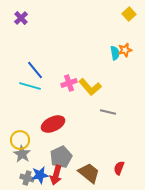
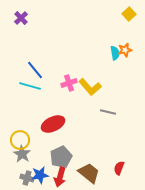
red arrow: moved 4 px right, 2 px down
